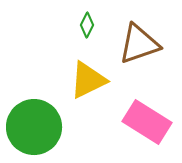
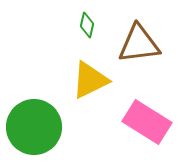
green diamond: rotated 15 degrees counterclockwise
brown triangle: rotated 12 degrees clockwise
yellow triangle: moved 2 px right
